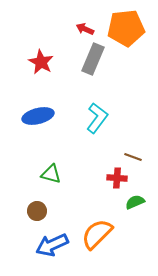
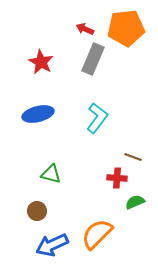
blue ellipse: moved 2 px up
